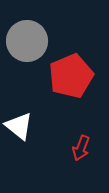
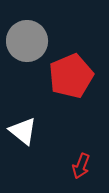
white triangle: moved 4 px right, 5 px down
red arrow: moved 18 px down
